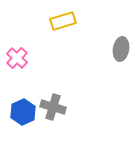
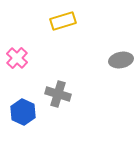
gray ellipse: moved 11 px down; rotated 70 degrees clockwise
gray cross: moved 5 px right, 13 px up
blue hexagon: rotated 10 degrees counterclockwise
